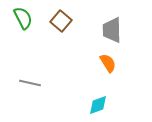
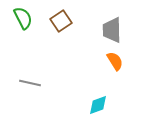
brown square: rotated 15 degrees clockwise
orange semicircle: moved 7 px right, 2 px up
